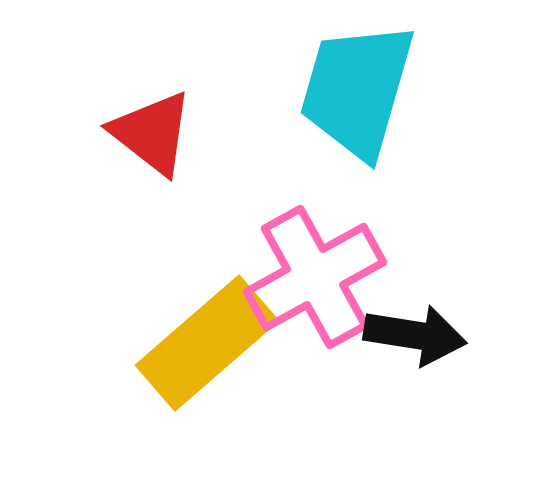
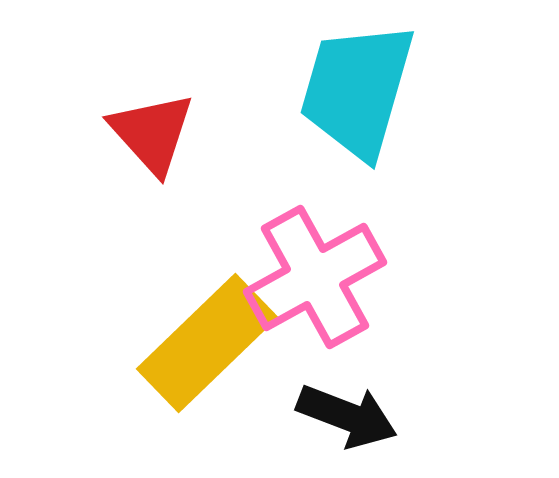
red triangle: rotated 10 degrees clockwise
black arrow: moved 68 px left, 81 px down; rotated 12 degrees clockwise
yellow rectangle: rotated 3 degrees counterclockwise
